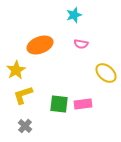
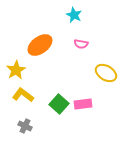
cyan star: rotated 28 degrees counterclockwise
orange ellipse: rotated 15 degrees counterclockwise
yellow ellipse: rotated 10 degrees counterclockwise
yellow L-shape: rotated 55 degrees clockwise
green square: rotated 36 degrees clockwise
gray cross: rotated 16 degrees counterclockwise
